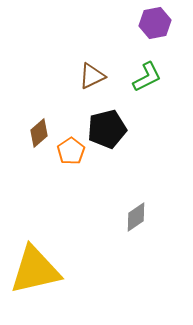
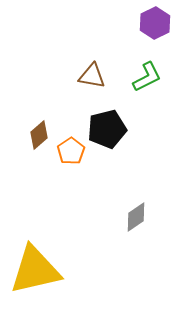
purple hexagon: rotated 16 degrees counterclockwise
brown triangle: rotated 36 degrees clockwise
brown diamond: moved 2 px down
